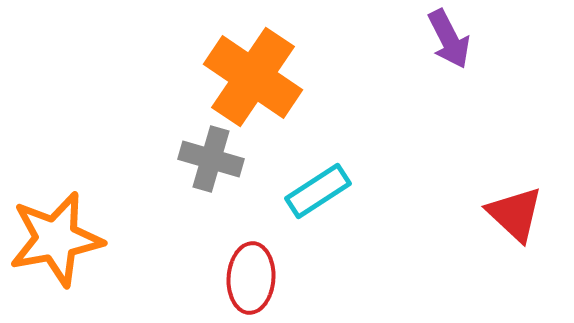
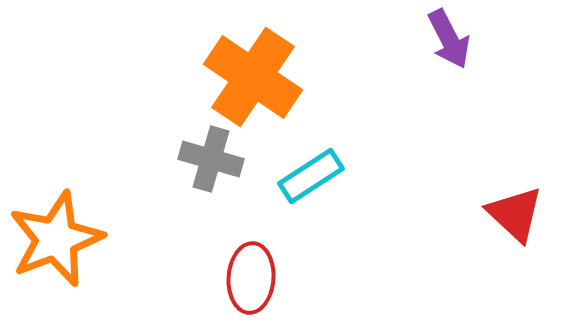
cyan rectangle: moved 7 px left, 15 px up
orange star: rotated 10 degrees counterclockwise
